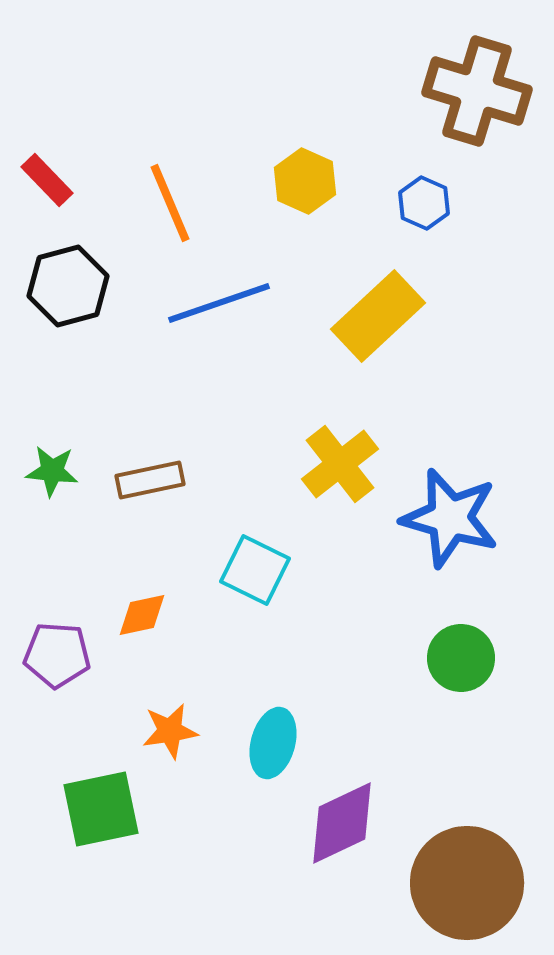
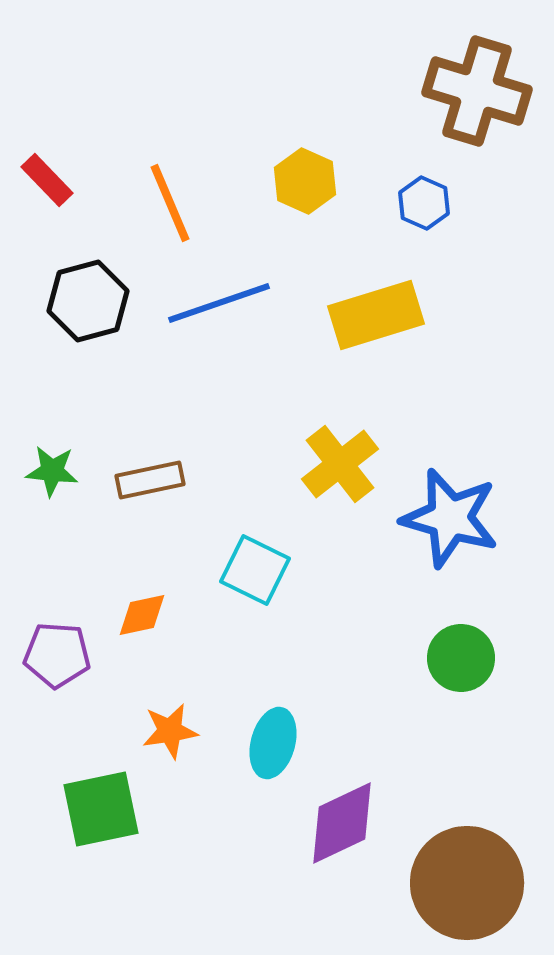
black hexagon: moved 20 px right, 15 px down
yellow rectangle: moved 2 px left, 1 px up; rotated 26 degrees clockwise
